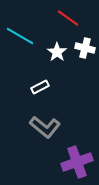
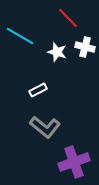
red line: rotated 10 degrees clockwise
white cross: moved 1 px up
white star: rotated 18 degrees counterclockwise
white rectangle: moved 2 px left, 3 px down
purple cross: moved 3 px left
